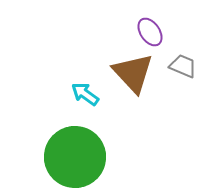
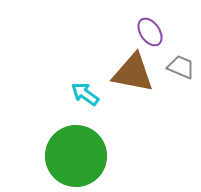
gray trapezoid: moved 2 px left, 1 px down
brown triangle: rotated 36 degrees counterclockwise
green circle: moved 1 px right, 1 px up
